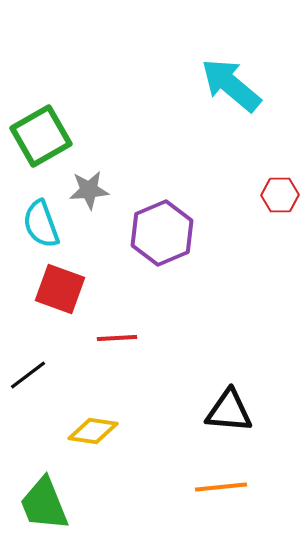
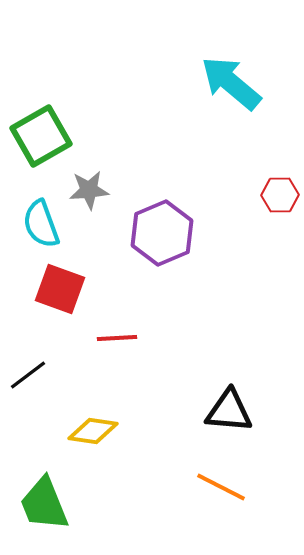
cyan arrow: moved 2 px up
orange line: rotated 33 degrees clockwise
